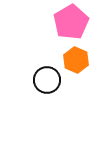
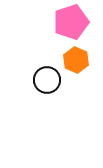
pink pentagon: rotated 12 degrees clockwise
